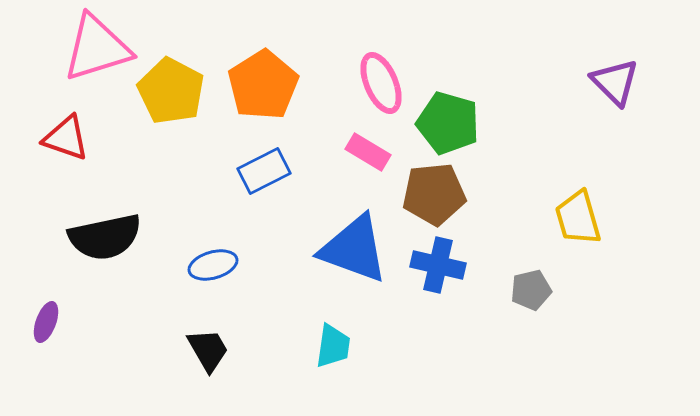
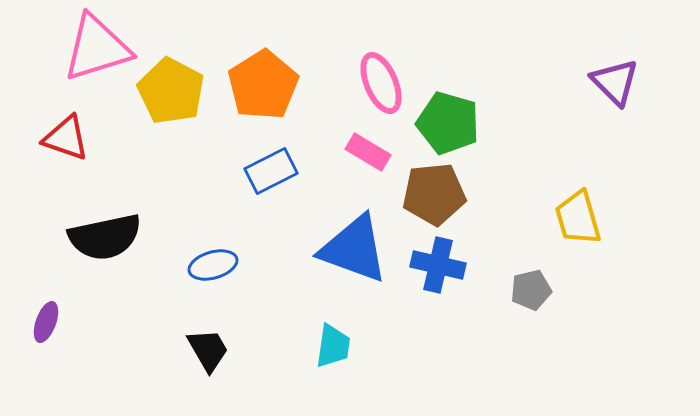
blue rectangle: moved 7 px right
